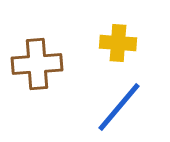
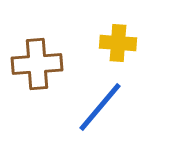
blue line: moved 19 px left
